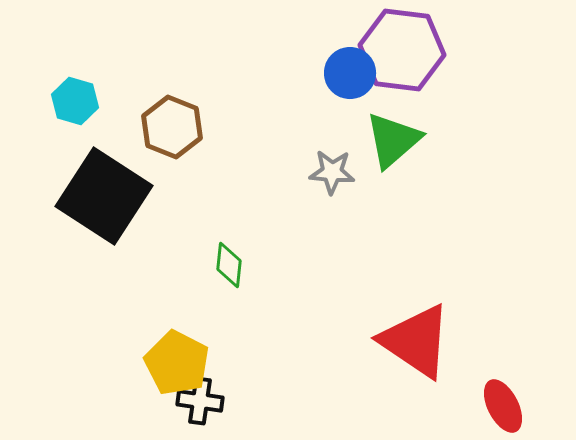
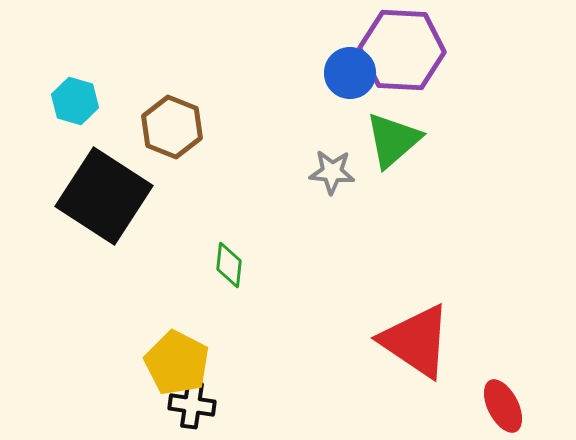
purple hexagon: rotated 4 degrees counterclockwise
black cross: moved 8 px left, 4 px down
